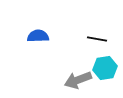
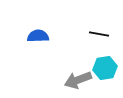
black line: moved 2 px right, 5 px up
